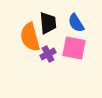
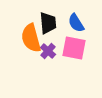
orange semicircle: moved 1 px right, 1 px down
purple cross: moved 3 px up; rotated 21 degrees counterclockwise
